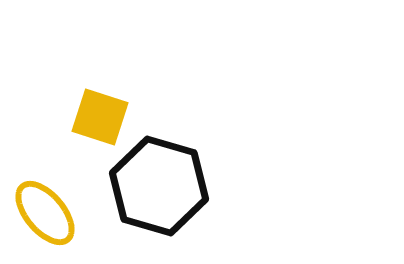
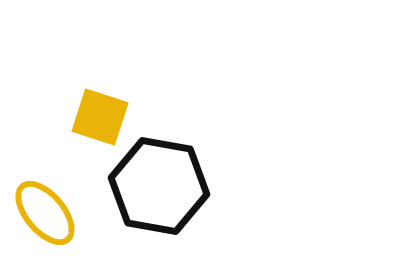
black hexagon: rotated 6 degrees counterclockwise
